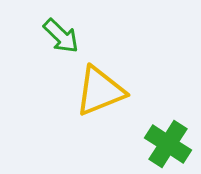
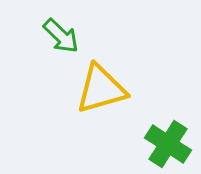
yellow triangle: moved 1 px right, 2 px up; rotated 6 degrees clockwise
